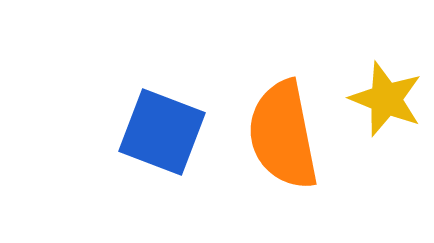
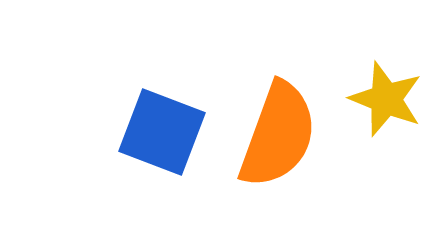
orange semicircle: moved 5 px left; rotated 149 degrees counterclockwise
